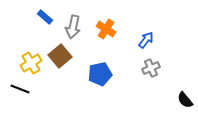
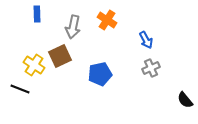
blue rectangle: moved 8 px left, 3 px up; rotated 49 degrees clockwise
orange cross: moved 1 px right, 9 px up
blue arrow: rotated 114 degrees clockwise
brown square: rotated 15 degrees clockwise
yellow cross: moved 3 px right, 2 px down; rotated 25 degrees counterclockwise
